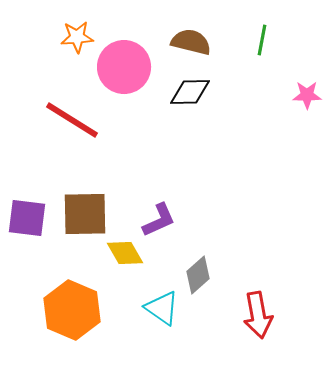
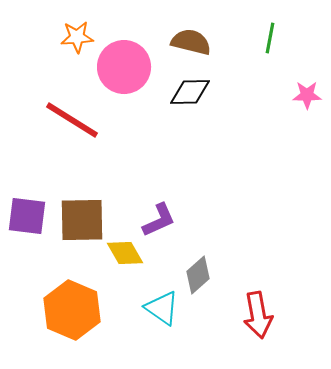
green line: moved 8 px right, 2 px up
brown square: moved 3 px left, 6 px down
purple square: moved 2 px up
